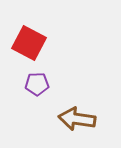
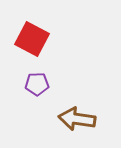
red square: moved 3 px right, 4 px up
